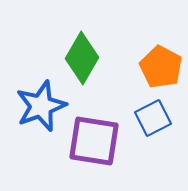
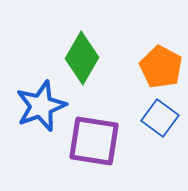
blue square: moved 7 px right; rotated 27 degrees counterclockwise
